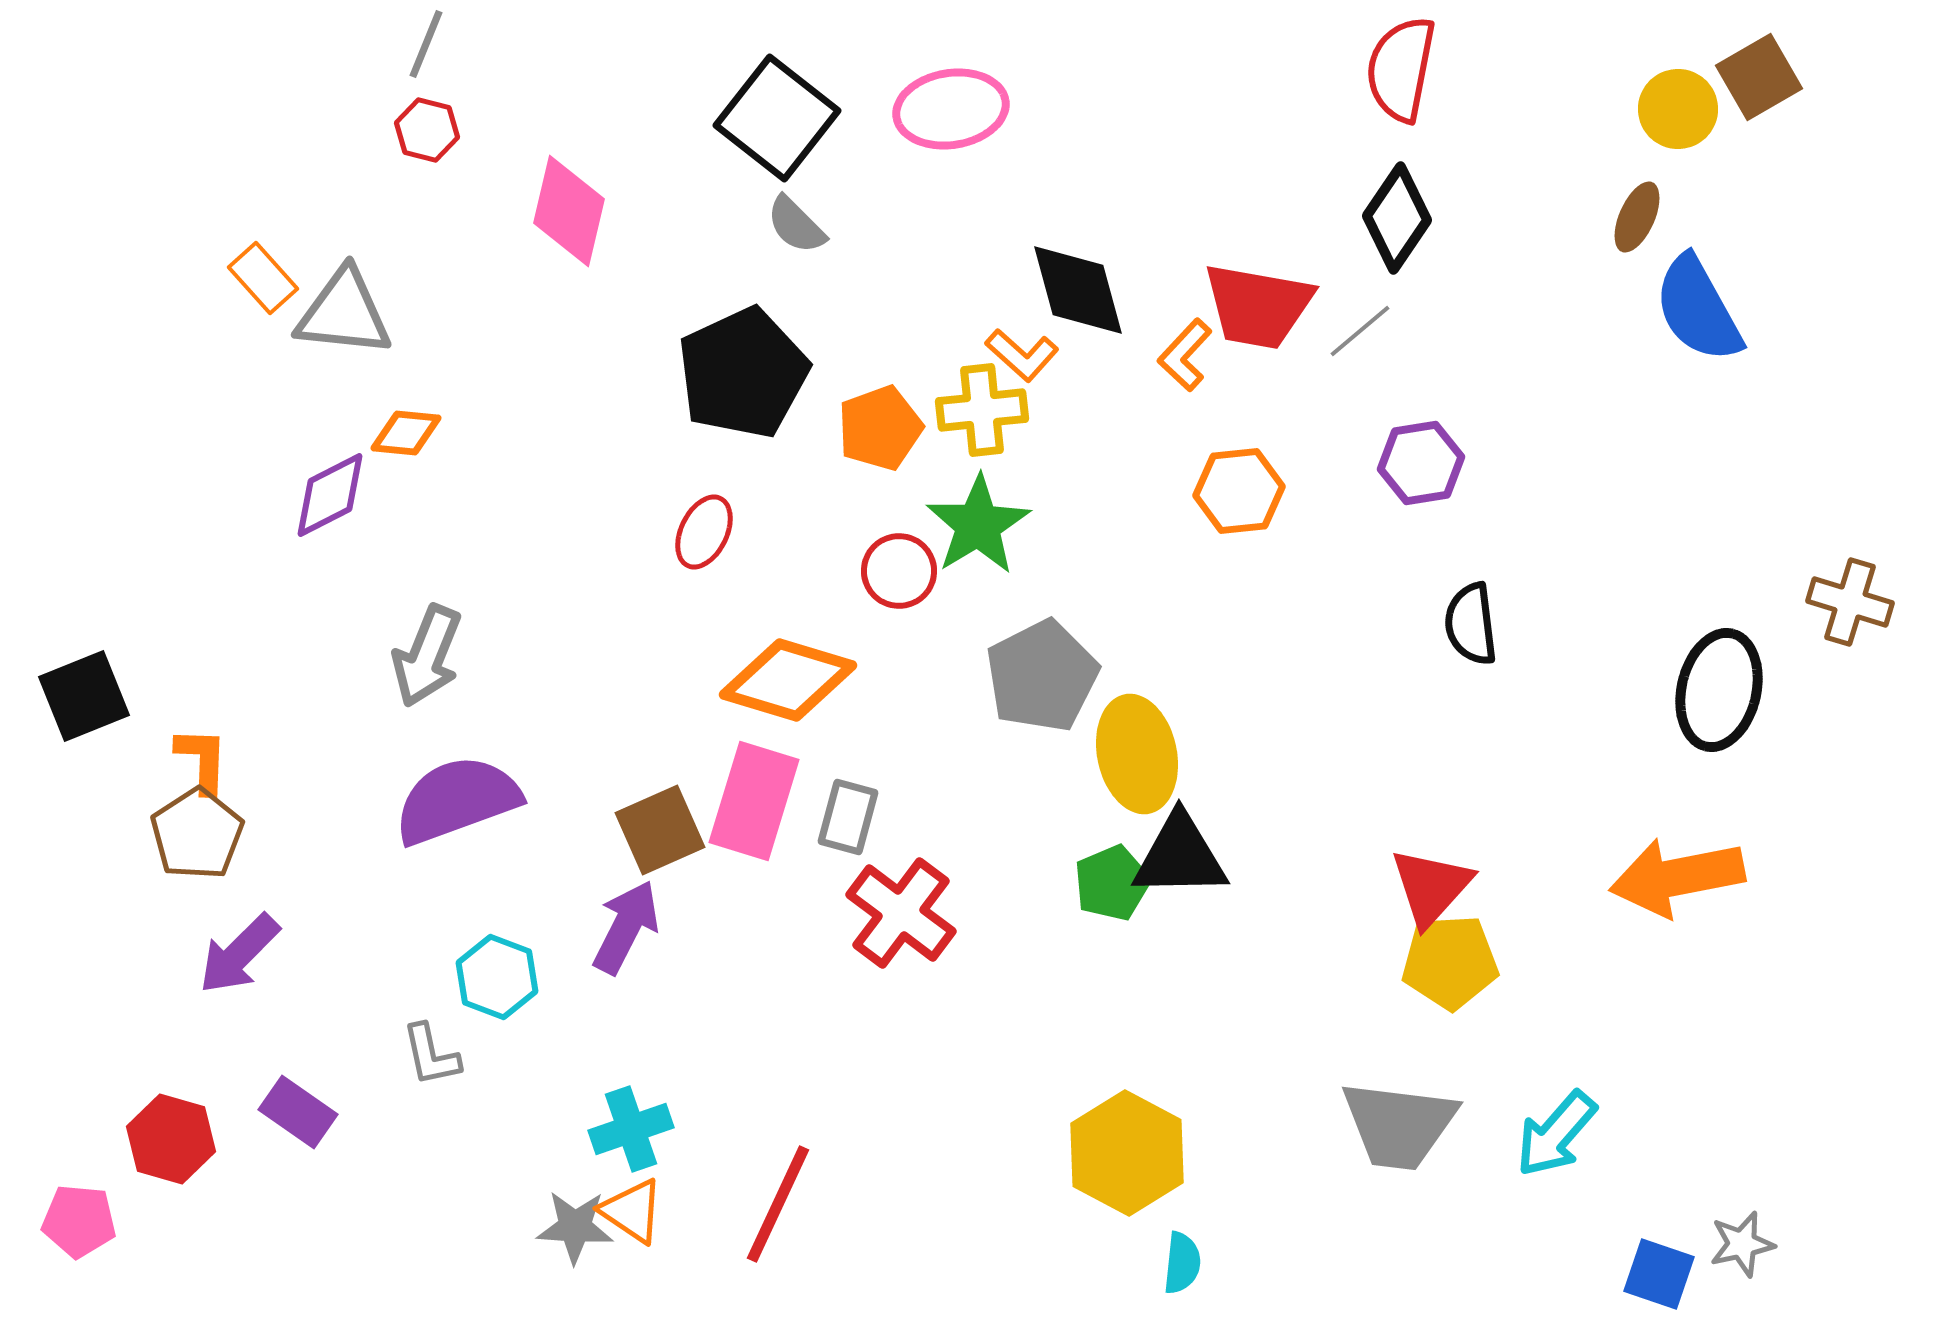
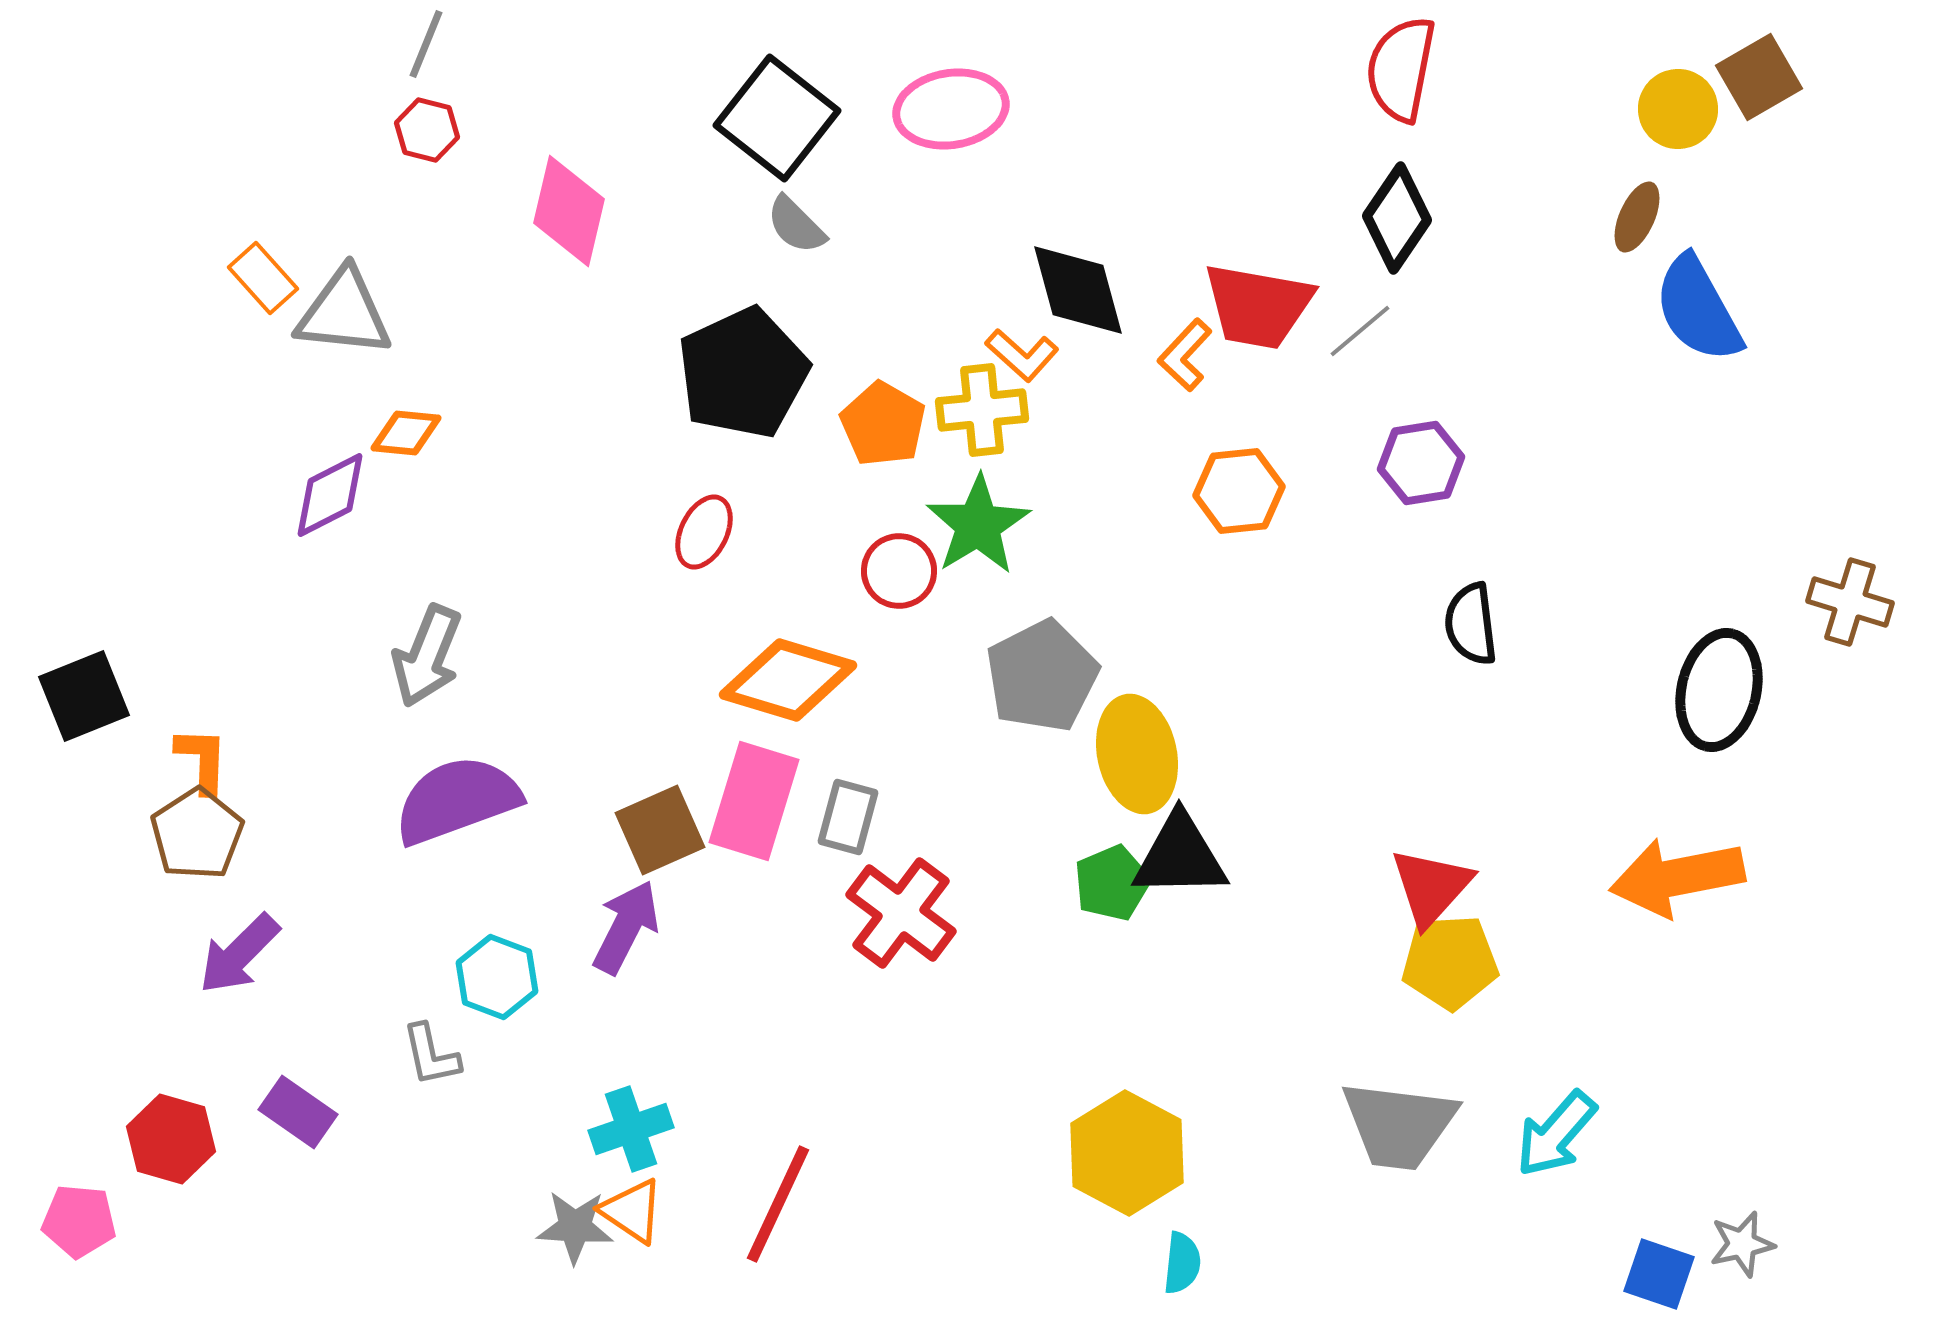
orange pentagon at (880, 428): moved 3 px right, 4 px up; rotated 22 degrees counterclockwise
